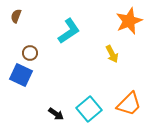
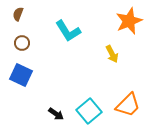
brown semicircle: moved 2 px right, 2 px up
cyan L-shape: moved 1 px left; rotated 92 degrees clockwise
brown circle: moved 8 px left, 10 px up
orange trapezoid: moved 1 px left, 1 px down
cyan square: moved 2 px down
